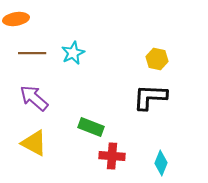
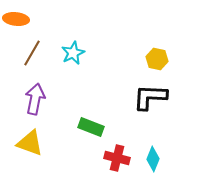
orange ellipse: rotated 15 degrees clockwise
brown line: rotated 60 degrees counterclockwise
purple arrow: moved 1 px right, 1 px down; rotated 60 degrees clockwise
yellow triangle: moved 4 px left; rotated 8 degrees counterclockwise
red cross: moved 5 px right, 2 px down; rotated 10 degrees clockwise
cyan diamond: moved 8 px left, 4 px up
